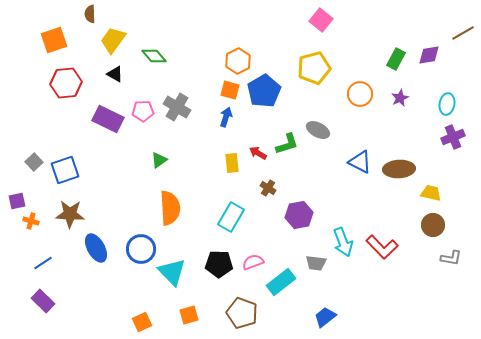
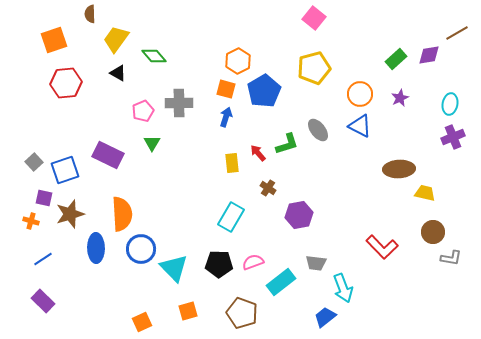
pink square at (321, 20): moved 7 px left, 2 px up
brown line at (463, 33): moved 6 px left
yellow trapezoid at (113, 40): moved 3 px right, 1 px up
green rectangle at (396, 59): rotated 20 degrees clockwise
black triangle at (115, 74): moved 3 px right, 1 px up
orange square at (230, 90): moved 4 px left, 1 px up
cyan ellipse at (447, 104): moved 3 px right
gray cross at (177, 107): moved 2 px right, 4 px up; rotated 32 degrees counterclockwise
pink pentagon at (143, 111): rotated 20 degrees counterclockwise
purple rectangle at (108, 119): moved 36 px down
gray ellipse at (318, 130): rotated 25 degrees clockwise
red arrow at (258, 153): rotated 18 degrees clockwise
green triangle at (159, 160): moved 7 px left, 17 px up; rotated 24 degrees counterclockwise
blue triangle at (360, 162): moved 36 px up
yellow trapezoid at (431, 193): moved 6 px left
purple square at (17, 201): moved 27 px right, 3 px up; rotated 24 degrees clockwise
orange semicircle at (170, 208): moved 48 px left, 6 px down
brown star at (70, 214): rotated 20 degrees counterclockwise
brown circle at (433, 225): moved 7 px down
cyan arrow at (343, 242): moved 46 px down
blue ellipse at (96, 248): rotated 28 degrees clockwise
blue line at (43, 263): moved 4 px up
cyan triangle at (172, 272): moved 2 px right, 4 px up
orange square at (189, 315): moved 1 px left, 4 px up
